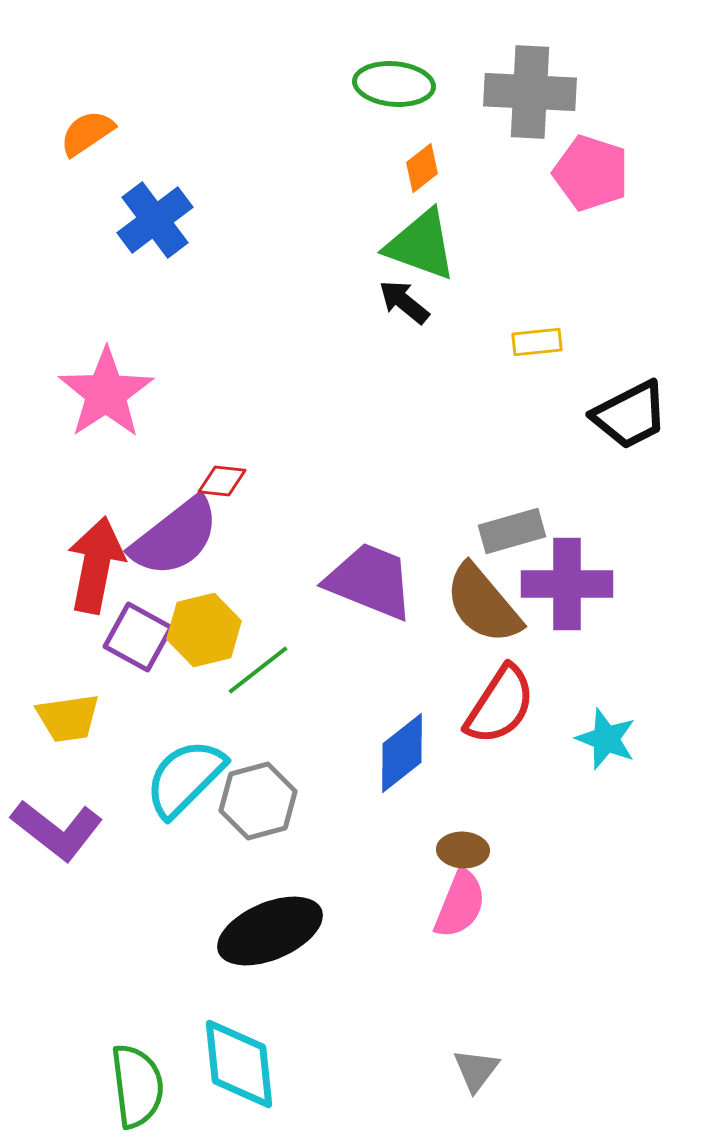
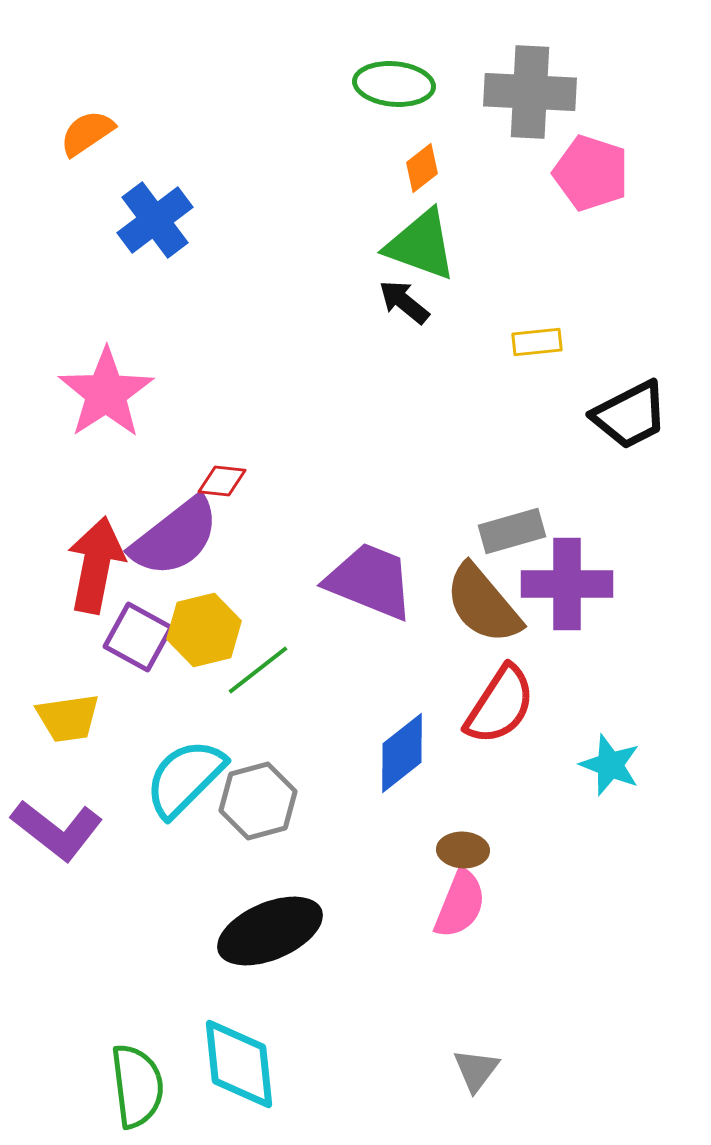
cyan star: moved 4 px right, 26 px down
